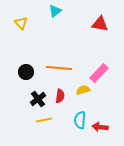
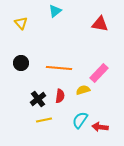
black circle: moved 5 px left, 9 px up
cyan semicircle: rotated 30 degrees clockwise
